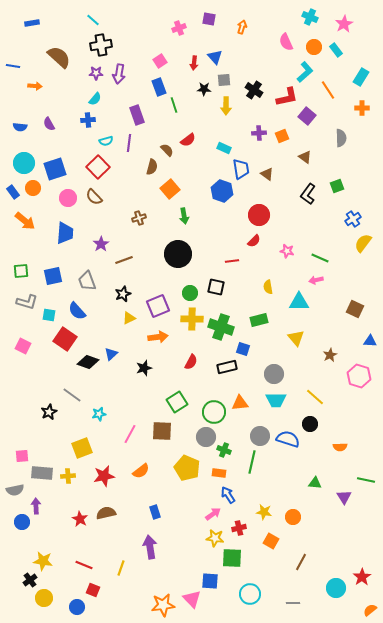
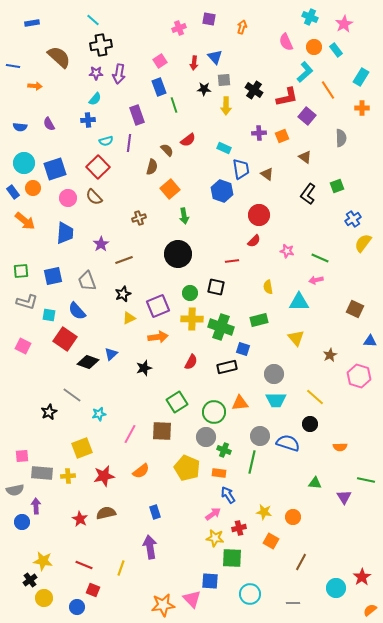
blue semicircle at (288, 439): moved 4 px down
